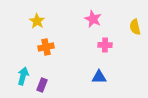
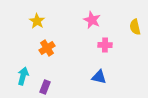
pink star: moved 1 px left, 1 px down
orange cross: moved 1 px right, 1 px down; rotated 21 degrees counterclockwise
blue triangle: rotated 14 degrees clockwise
purple rectangle: moved 3 px right, 2 px down
